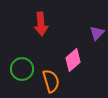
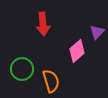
red arrow: moved 2 px right
purple triangle: moved 1 px up
pink diamond: moved 4 px right, 9 px up
